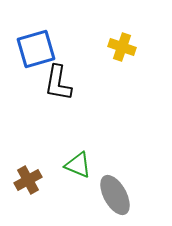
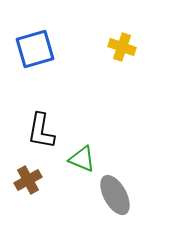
blue square: moved 1 px left
black L-shape: moved 17 px left, 48 px down
green triangle: moved 4 px right, 6 px up
